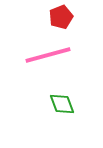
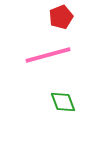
green diamond: moved 1 px right, 2 px up
